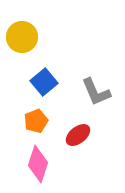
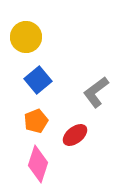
yellow circle: moved 4 px right
blue square: moved 6 px left, 2 px up
gray L-shape: rotated 76 degrees clockwise
red ellipse: moved 3 px left
